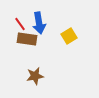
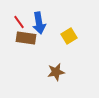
red line: moved 1 px left, 2 px up
brown rectangle: moved 1 px left, 1 px up
brown star: moved 21 px right, 4 px up
